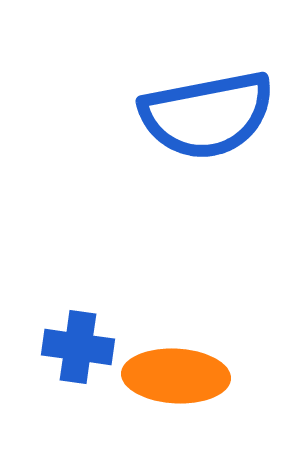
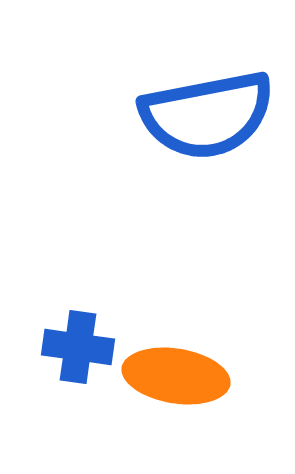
orange ellipse: rotated 6 degrees clockwise
